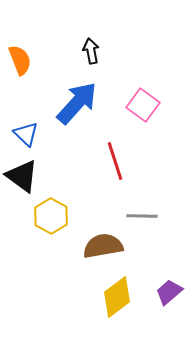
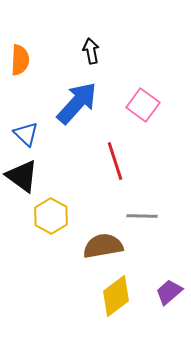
orange semicircle: rotated 24 degrees clockwise
yellow diamond: moved 1 px left, 1 px up
